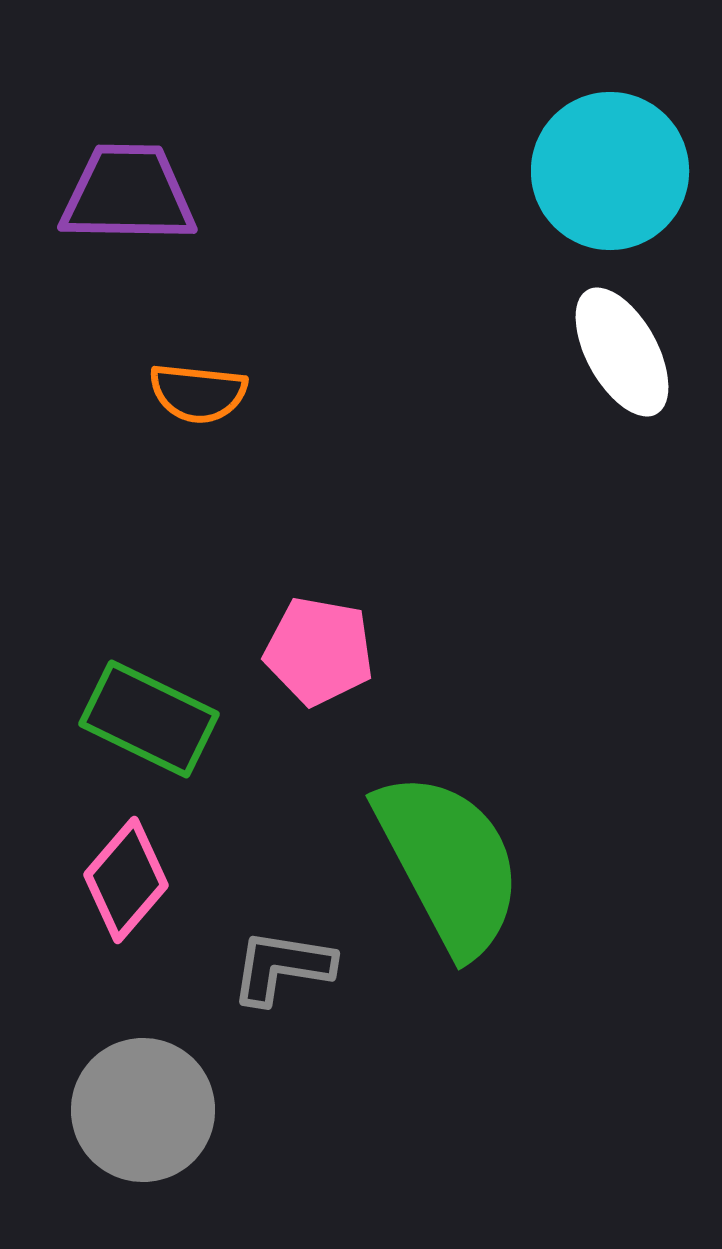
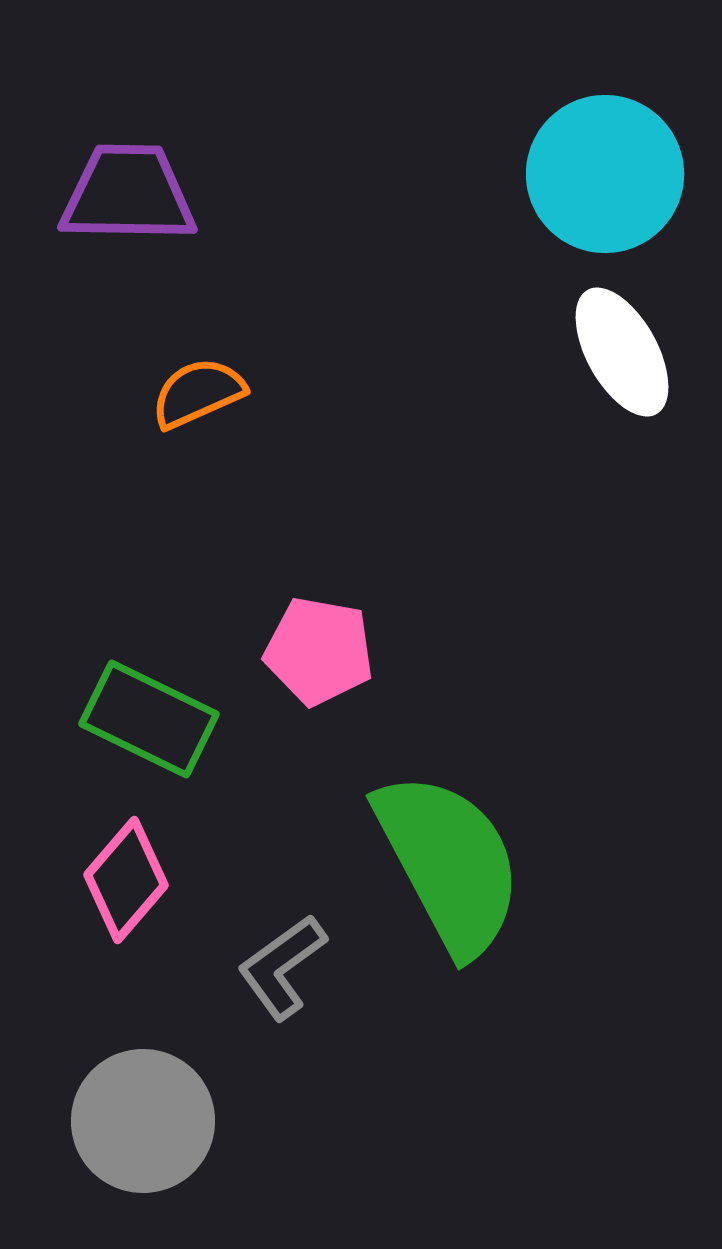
cyan circle: moved 5 px left, 3 px down
orange semicircle: rotated 150 degrees clockwise
gray L-shape: rotated 45 degrees counterclockwise
gray circle: moved 11 px down
